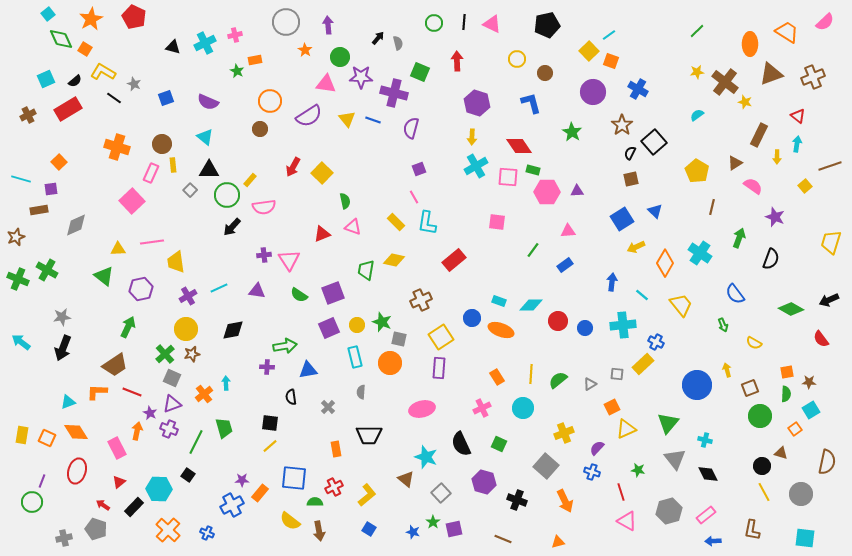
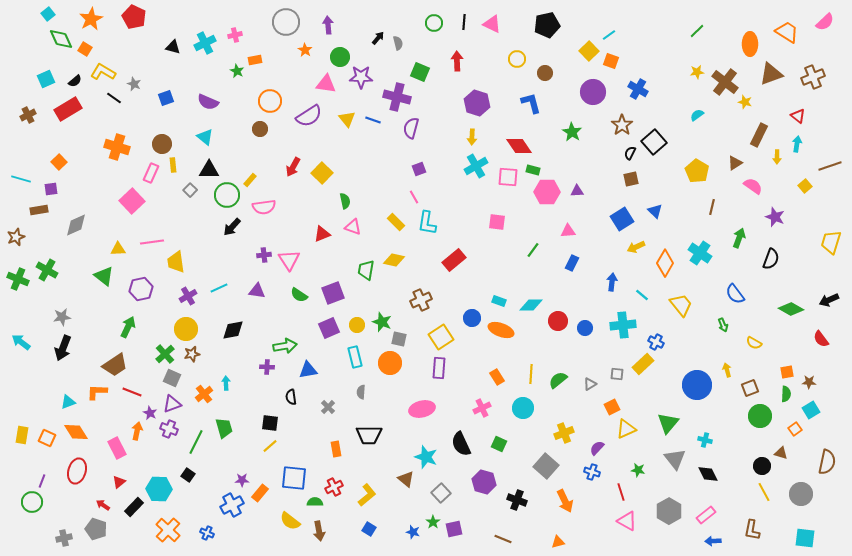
purple cross at (394, 93): moved 3 px right, 4 px down
blue rectangle at (565, 265): moved 7 px right, 2 px up; rotated 28 degrees counterclockwise
gray hexagon at (669, 511): rotated 15 degrees counterclockwise
